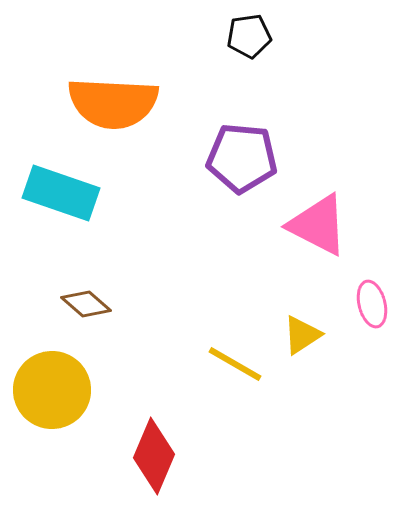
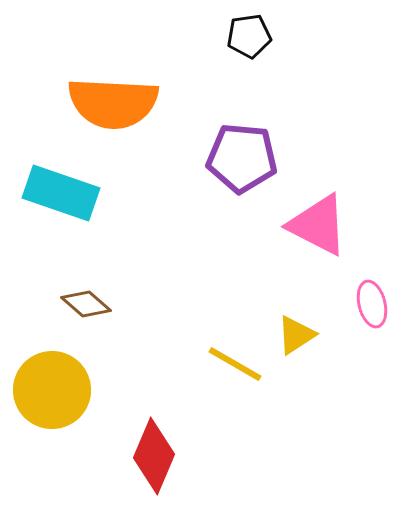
yellow triangle: moved 6 px left
